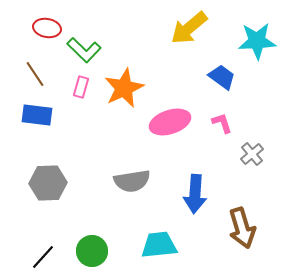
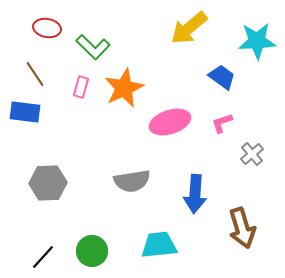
green L-shape: moved 9 px right, 3 px up
blue rectangle: moved 12 px left, 3 px up
pink L-shape: rotated 90 degrees counterclockwise
